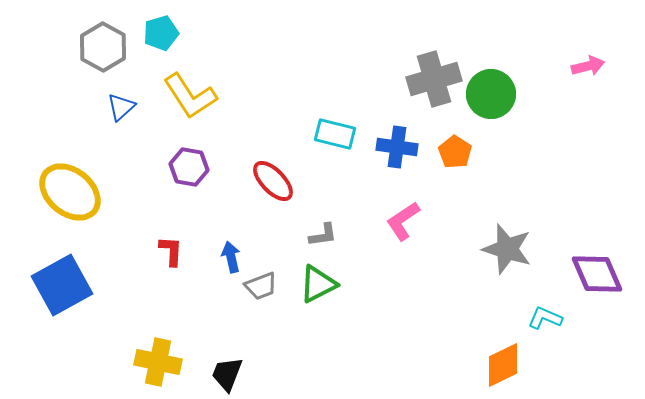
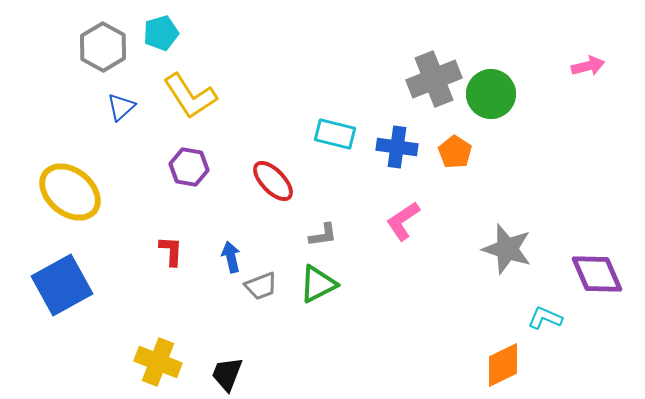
gray cross: rotated 6 degrees counterclockwise
yellow cross: rotated 9 degrees clockwise
